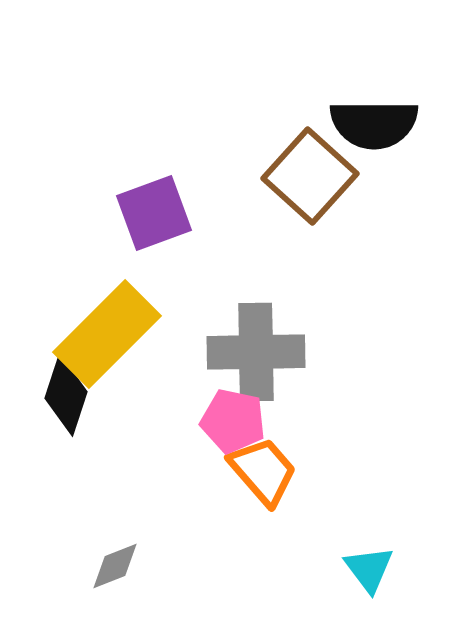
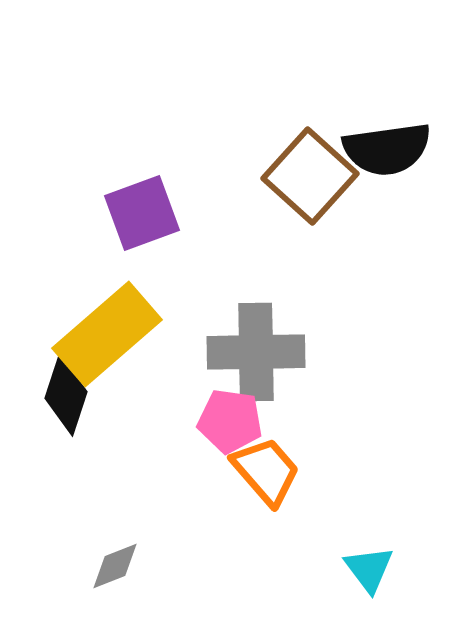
black semicircle: moved 13 px right, 25 px down; rotated 8 degrees counterclockwise
purple square: moved 12 px left
yellow rectangle: rotated 4 degrees clockwise
pink pentagon: moved 3 px left; rotated 4 degrees counterclockwise
orange trapezoid: moved 3 px right
